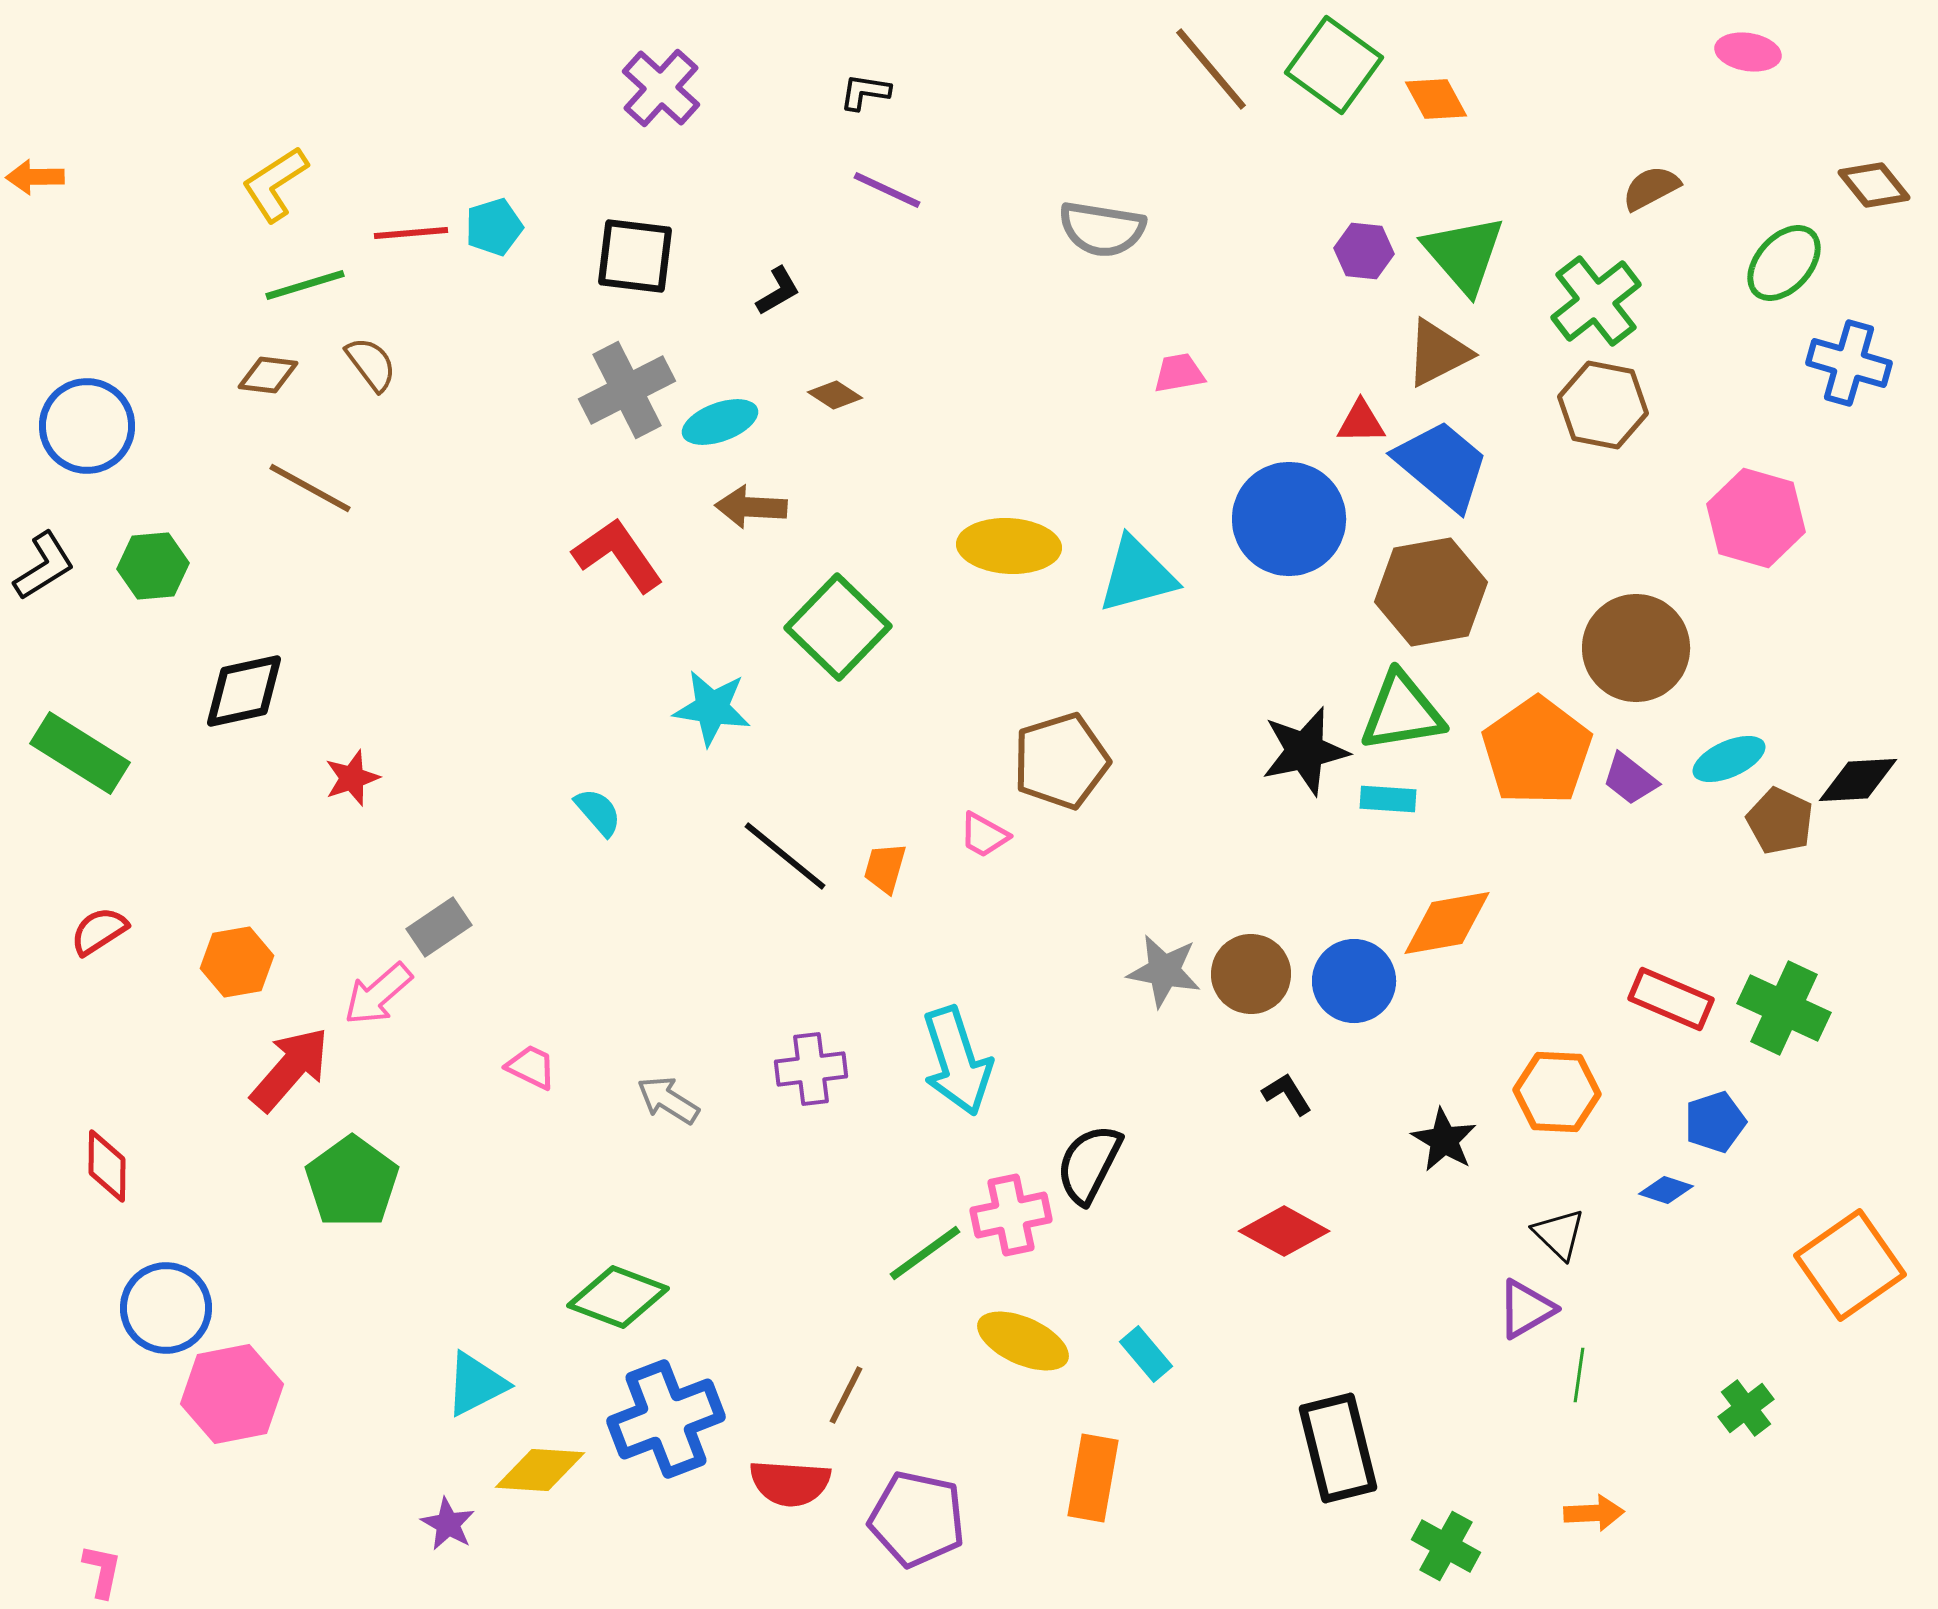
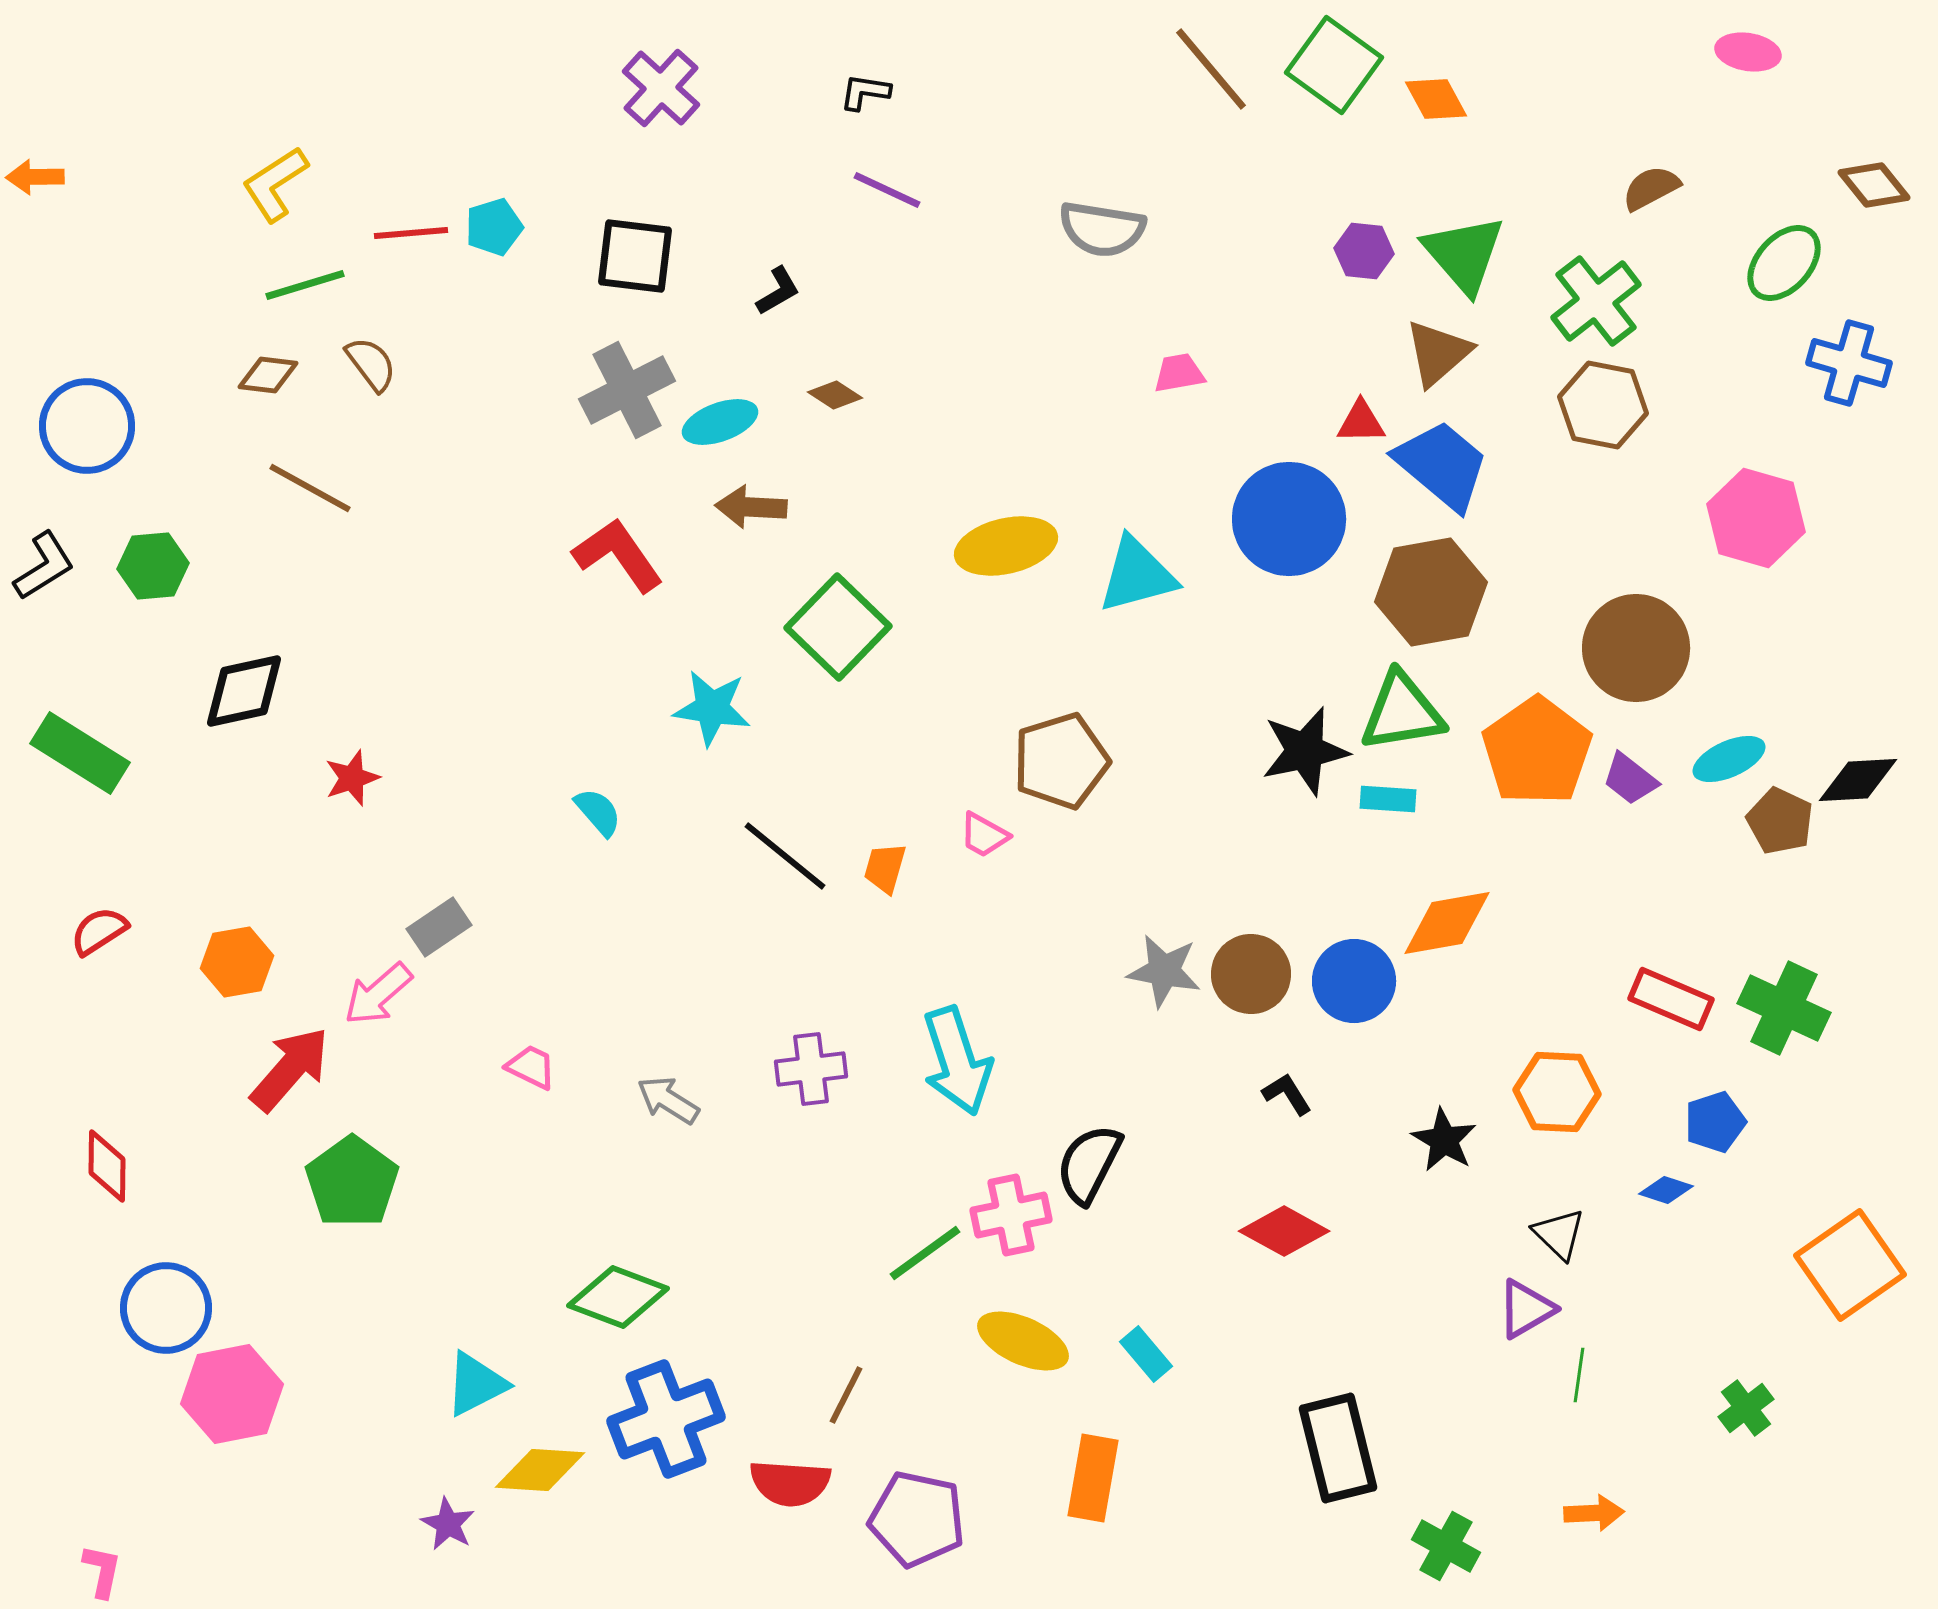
brown triangle at (1438, 353): rotated 14 degrees counterclockwise
yellow ellipse at (1009, 546): moved 3 px left; rotated 16 degrees counterclockwise
